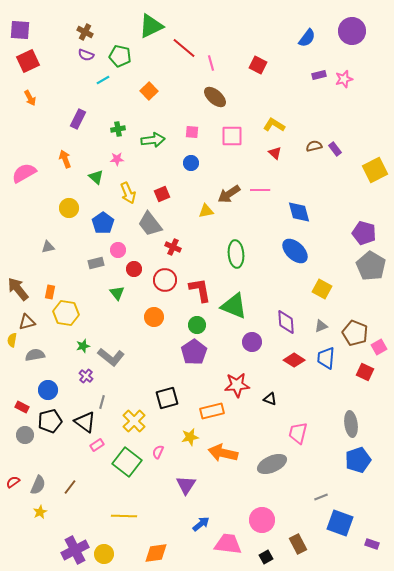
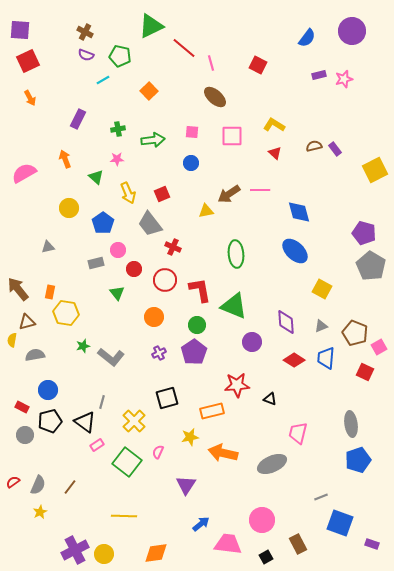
purple cross at (86, 376): moved 73 px right, 23 px up; rotated 24 degrees clockwise
